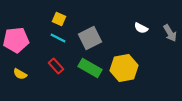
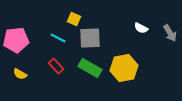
yellow square: moved 15 px right
gray square: rotated 25 degrees clockwise
